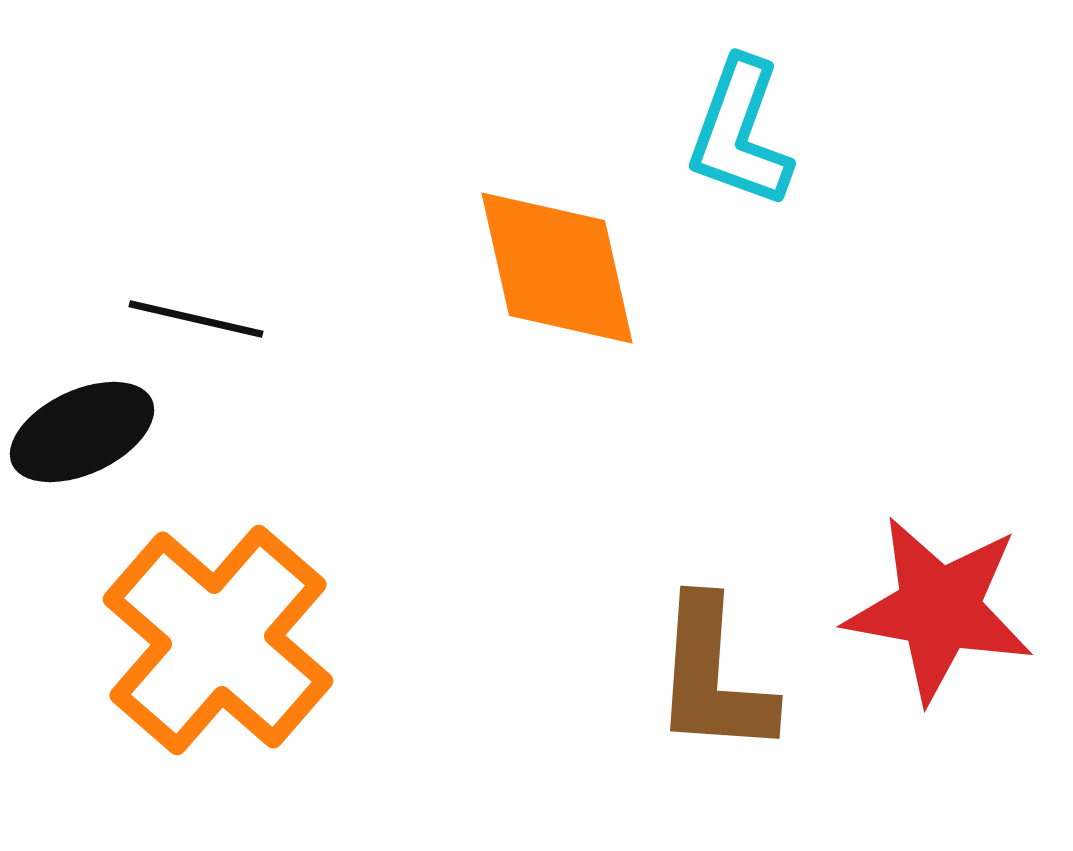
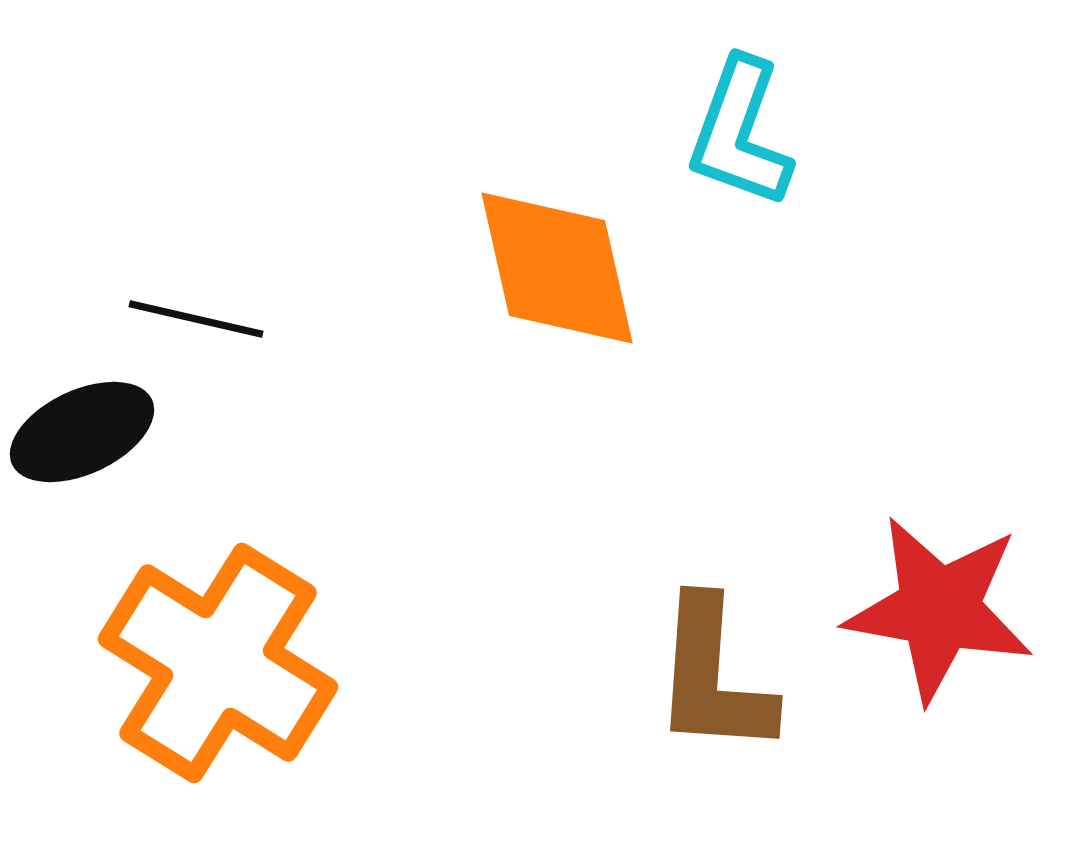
orange cross: moved 23 px down; rotated 9 degrees counterclockwise
